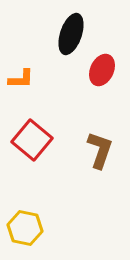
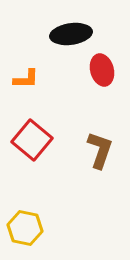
black ellipse: rotated 63 degrees clockwise
red ellipse: rotated 40 degrees counterclockwise
orange L-shape: moved 5 px right
